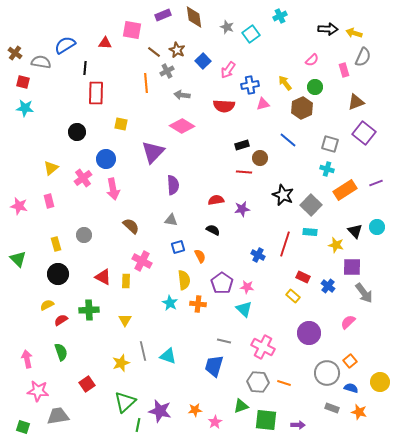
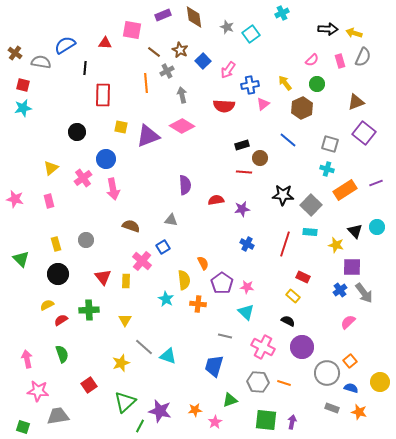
cyan cross at (280, 16): moved 2 px right, 3 px up
brown star at (177, 50): moved 3 px right
pink rectangle at (344, 70): moved 4 px left, 9 px up
red square at (23, 82): moved 3 px down
green circle at (315, 87): moved 2 px right, 3 px up
red rectangle at (96, 93): moved 7 px right, 2 px down
gray arrow at (182, 95): rotated 70 degrees clockwise
pink triangle at (263, 104): rotated 24 degrees counterclockwise
cyan star at (25, 108): moved 2 px left; rotated 18 degrees counterclockwise
yellow square at (121, 124): moved 3 px down
purple triangle at (153, 152): moved 5 px left, 16 px up; rotated 25 degrees clockwise
purple semicircle at (173, 185): moved 12 px right
black star at (283, 195): rotated 20 degrees counterclockwise
pink star at (19, 206): moved 4 px left, 7 px up
brown semicircle at (131, 226): rotated 24 degrees counterclockwise
black semicircle at (213, 230): moved 75 px right, 91 px down
gray circle at (84, 235): moved 2 px right, 5 px down
blue square at (178, 247): moved 15 px left; rotated 16 degrees counterclockwise
blue cross at (258, 255): moved 11 px left, 11 px up
orange semicircle at (200, 256): moved 3 px right, 7 px down
green triangle at (18, 259): moved 3 px right
pink cross at (142, 261): rotated 12 degrees clockwise
red triangle at (103, 277): rotated 24 degrees clockwise
blue cross at (328, 286): moved 12 px right, 4 px down; rotated 16 degrees clockwise
cyan star at (170, 303): moved 4 px left, 4 px up
cyan triangle at (244, 309): moved 2 px right, 3 px down
purple circle at (309, 333): moved 7 px left, 14 px down
gray line at (224, 341): moved 1 px right, 5 px up
gray line at (143, 351): moved 1 px right, 4 px up; rotated 36 degrees counterclockwise
green semicircle at (61, 352): moved 1 px right, 2 px down
red square at (87, 384): moved 2 px right, 1 px down
green triangle at (241, 406): moved 11 px left, 6 px up
green line at (138, 425): moved 2 px right, 1 px down; rotated 16 degrees clockwise
purple arrow at (298, 425): moved 6 px left, 3 px up; rotated 80 degrees counterclockwise
